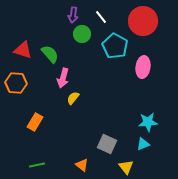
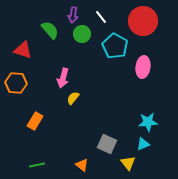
green semicircle: moved 24 px up
orange rectangle: moved 1 px up
yellow triangle: moved 2 px right, 4 px up
